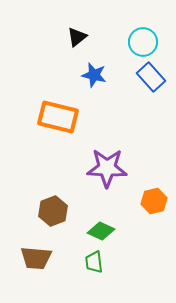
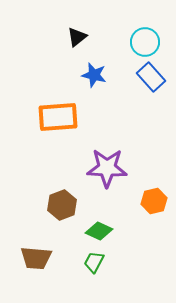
cyan circle: moved 2 px right
orange rectangle: rotated 18 degrees counterclockwise
brown hexagon: moved 9 px right, 6 px up
green diamond: moved 2 px left
green trapezoid: rotated 35 degrees clockwise
